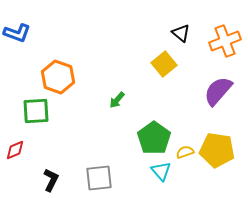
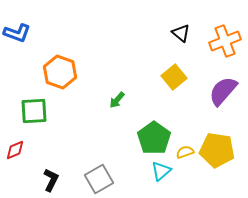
yellow square: moved 10 px right, 13 px down
orange hexagon: moved 2 px right, 5 px up
purple semicircle: moved 5 px right
green square: moved 2 px left
cyan triangle: rotated 30 degrees clockwise
gray square: moved 1 px down; rotated 24 degrees counterclockwise
